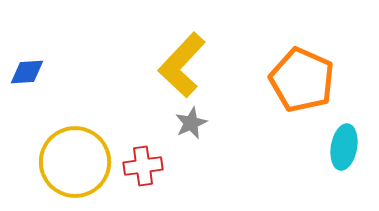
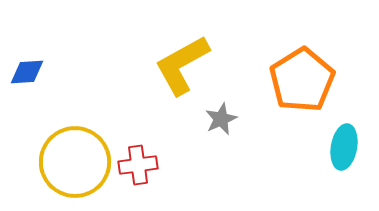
yellow L-shape: rotated 18 degrees clockwise
orange pentagon: rotated 16 degrees clockwise
gray star: moved 30 px right, 4 px up
red cross: moved 5 px left, 1 px up
